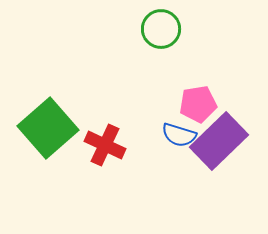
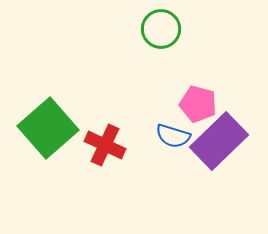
pink pentagon: rotated 24 degrees clockwise
blue semicircle: moved 6 px left, 1 px down
